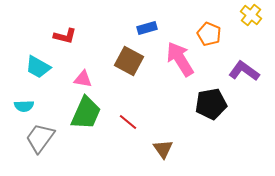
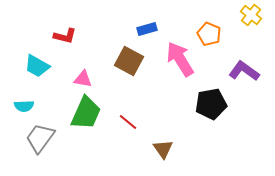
blue rectangle: moved 1 px down
cyan trapezoid: moved 1 px left, 1 px up
